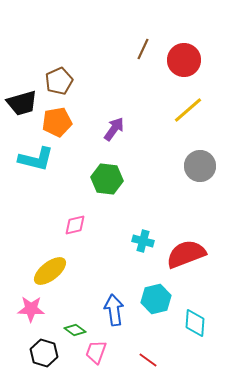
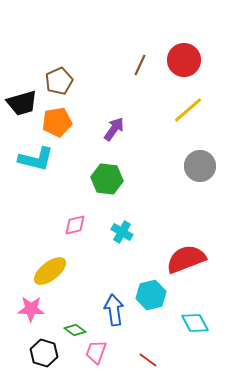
brown line: moved 3 px left, 16 px down
cyan cross: moved 21 px left, 9 px up; rotated 15 degrees clockwise
red semicircle: moved 5 px down
cyan hexagon: moved 5 px left, 4 px up
cyan diamond: rotated 32 degrees counterclockwise
